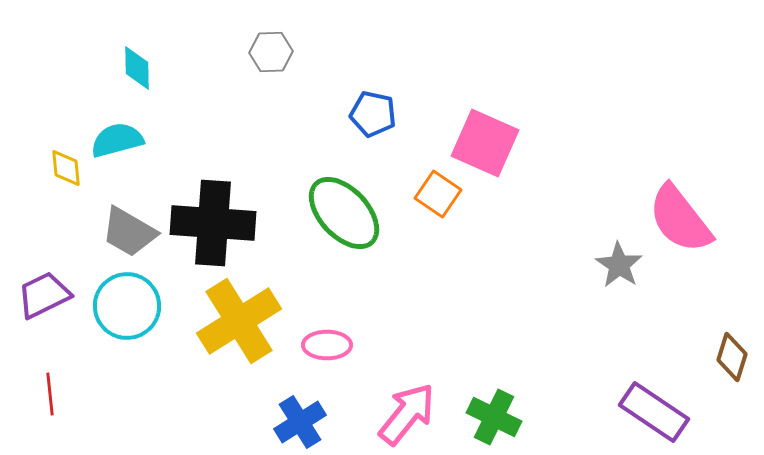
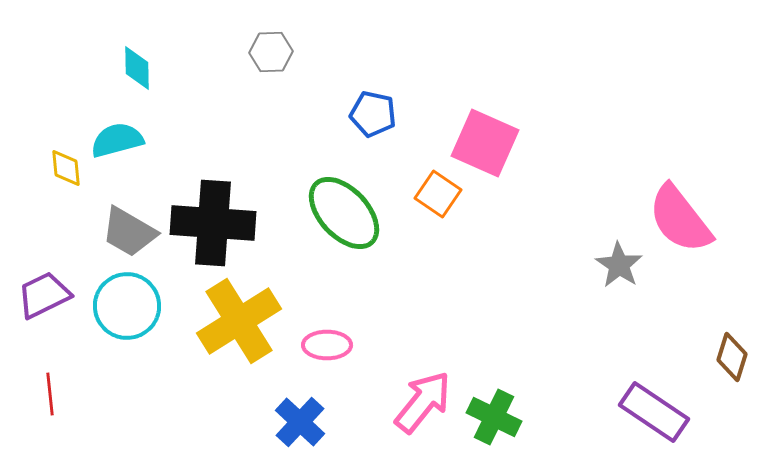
pink arrow: moved 16 px right, 12 px up
blue cross: rotated 15 degrees counterclockwise
